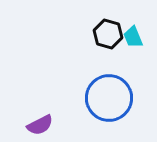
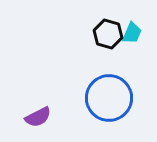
cyan trapezoid: moved 1 px left, 4 px up; rotated 135 degrees counterclockwise
purple semicircle: moved 2 px left, 8 px up
